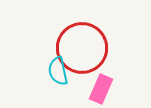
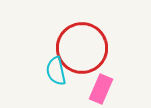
cyan semicircle: moved 2 px left
